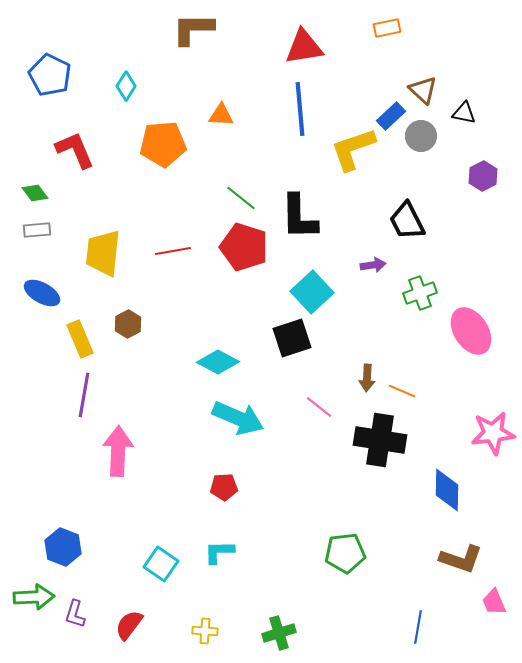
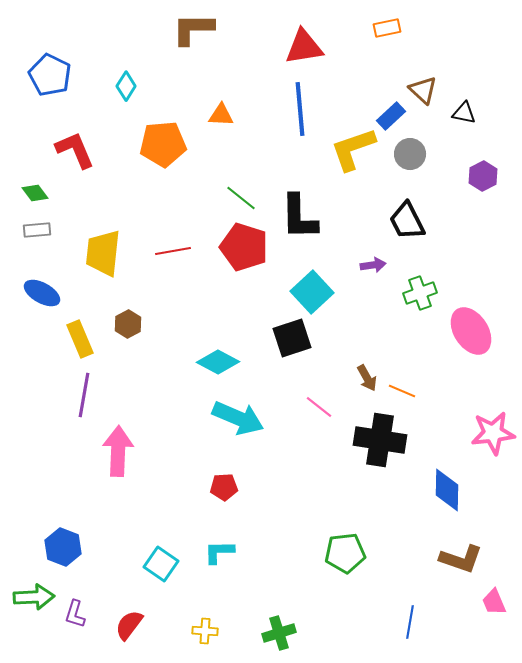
gray circle at (421, 136): moved 11 px left, 18 px down
brown arrow at (367, 378): rotated 32 degrees counterclockwise
blue line at (418, 627): moved 8 px left, 5 px up
